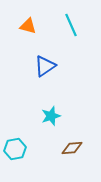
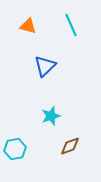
blue triangle: rotated 10 degrees counterclockwise
brown diamond: moved 2 px left, 2 px up; rotated 15 degrees counterclockwise
